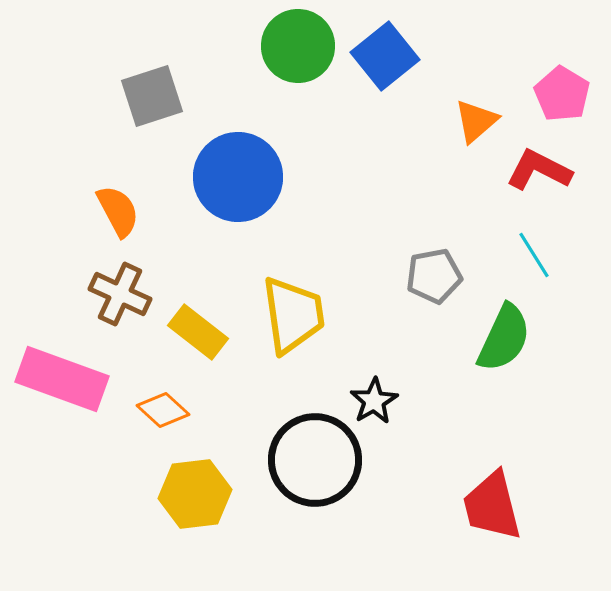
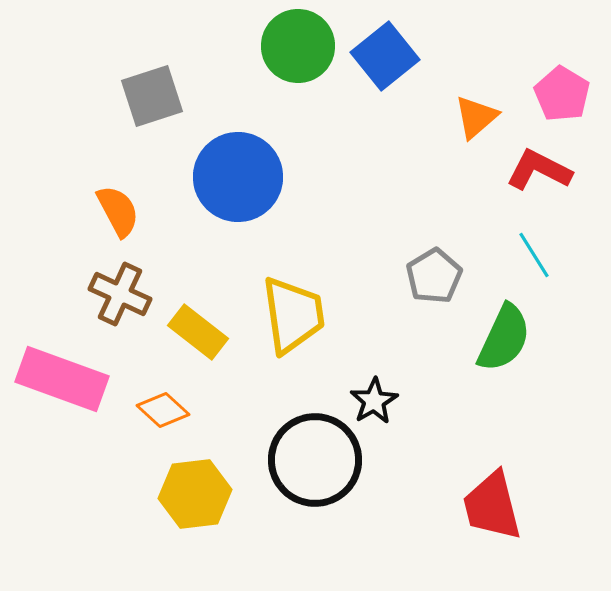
orange triangle: moved 4 px up
gray pentagon: rotated 20 degrees counterclockwise
